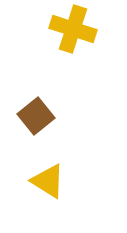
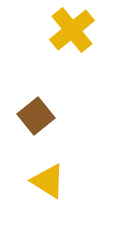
yellow cross: moved 1 px left, 1 px down; rotated 33 degrees clockwise
